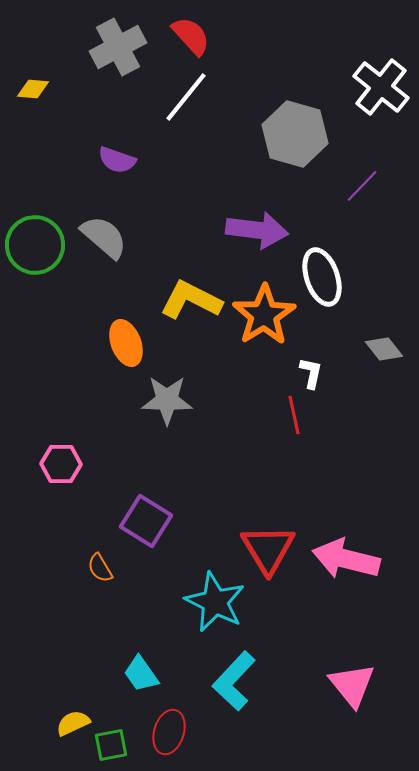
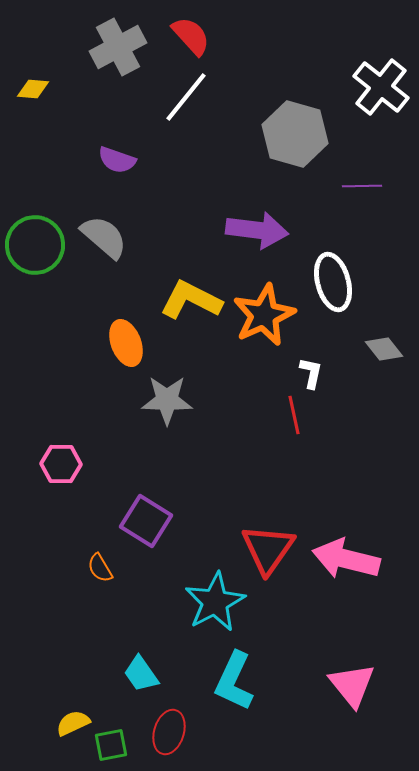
purple line: rotated 45 degrees clockwise
white ellipse: moved 11 px right, 5 px down; rotated 4 degrees clockwise
orange star: rotated 8 degrees clockwise
red triangle: rotated 6 degrees clockwise
cyan star: rotated 18 degrees clockwise
cyan L-shape: rotated 18 degrees counterclockwise
